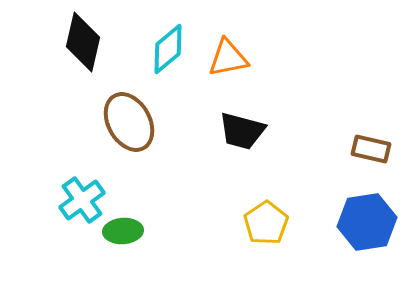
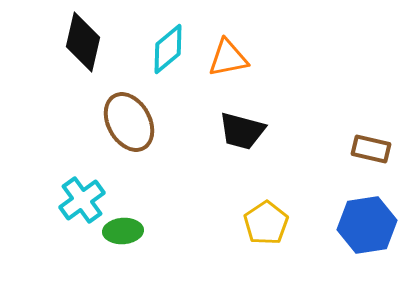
blue hexagon: moved 3 px down
